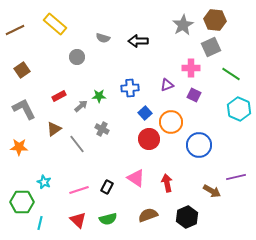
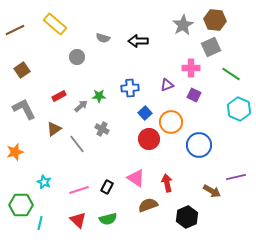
orange star: moved 4 px left, 5 px down; rotated 18 degrees counterclockwise
green hexagon: moved 1 px left, 3 px down
brown semicircle: moved 10 px up
